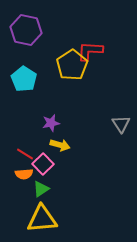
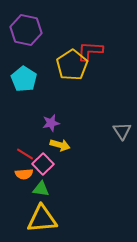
gray triangle: moved 1 px right, 7 px down
green triangle: rotated 42 degrees clockwise
